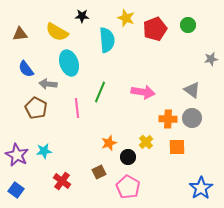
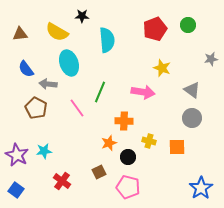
yellow star: moved 36 px right, 50 px down
pink line: rotated 30 degrees counterclockwise
orange cross: moved 44 px left, 2 px down
yellow cross: moved 3 px right, 1 px up; rotated 32 degrees counterclockwise
pink pentagon: rotated 15 degrees counterclockwise
